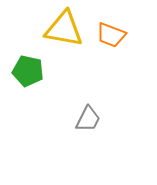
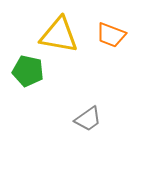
yellow triangle: moved 5 px left, 6 px down
gray trapezoid: rotated 28 degrees clockwise
